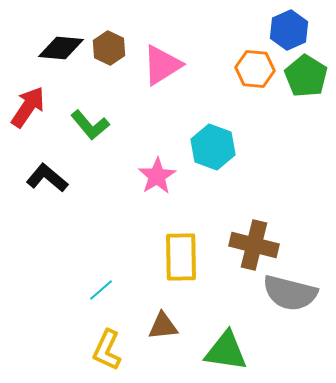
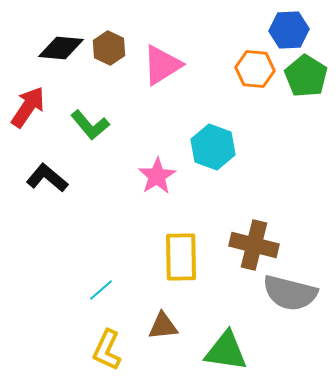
blue hexagon: rotated 21 degrees clockwise
